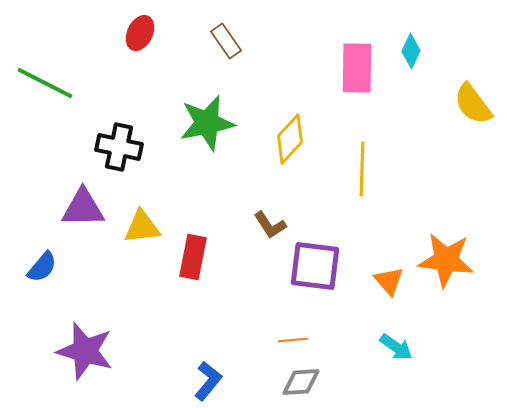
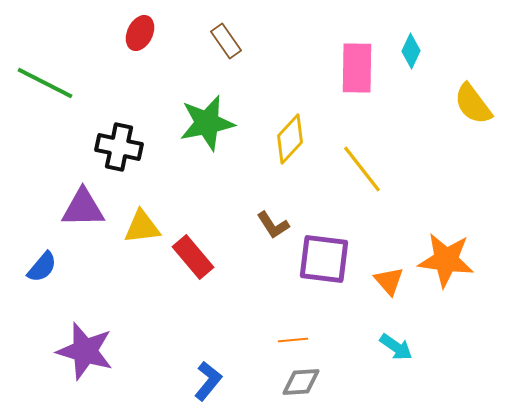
yellow line: rotated 40 degrees counterclockwise
brown L-shape: moved 3 px right
red rectangle: rotated 51 degrees counterclockwise
purple square: moved 9 px right, 7 px up
